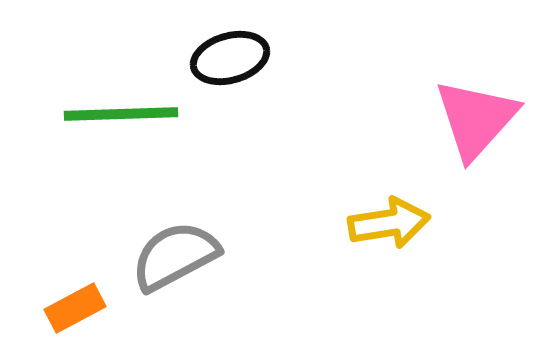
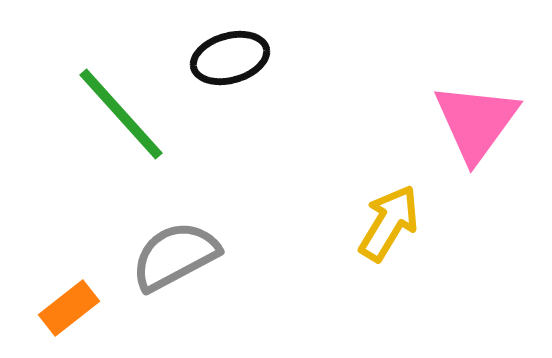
green line: rotated 50 degrees clockwise
pink triangle: moved 3 px down; rotated 6 degrees counterclockwise
yellow arrow: rotated 50 degrees counterclockwise
orange rectangle: moved 6 px left; rotated 10 degrees counterclockwise
